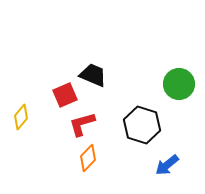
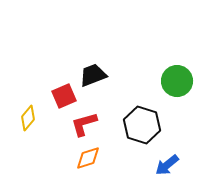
black trapezoid: rotated 44 degrees counterclockwise
green circle: moved 2 px left, 3 px up
red square: moved 1 px left, 1 px down
yellow diamond: moved 7 px right, 1 px down
red L-shape: moved 2 px right
orange diamond: rotated 28 degrees clockwise
